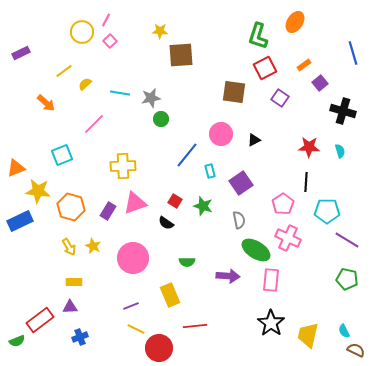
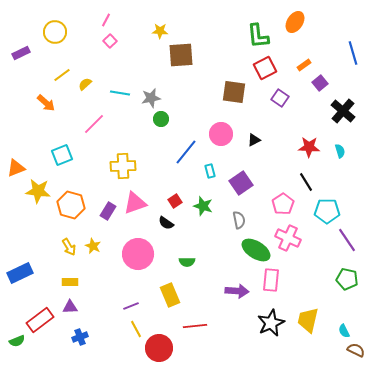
yellow circle at (82, 32): moved 27 px left
green L-shape at (258, 36): rotated 24 degrees counterclockwise
yellow line at (64, 71): moved 2 px left, 4 px down
black cross at (343, 111): rotated 25 degrees clockwise
blue line at (187, 155): moved 1 px left, 3 px up
black line at (306, 182): rotated 36 degrees counterclockwise
red square at (175, 201): rotated 24 degrees clockwise
orange hexagon at (71, 207): moved 2 px up
blue rectangle at (20, 221): moved 52 px down
purple line at (347, 240): rotated 25 degrees clockwise
pink circle at (133, 258): moved 5 px right, 4 px up
purple arrow at (228, 276): moved 9 px right, 15 px down
yellow rectangle at (74, 282): moved 4 px left
black star at (271, 323): rotated 12 degrees clockwise
yellow line at (136, 329): rotated 36 degrees clockwise
yellow trapezoid at (308, 335): moved 15 px up
